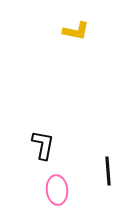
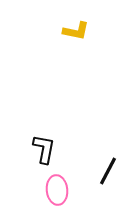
black L-shape: moved 1 px right, 4 px down
black line: rotated 32 degrees clockwise
